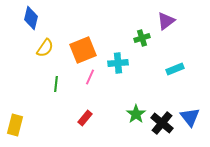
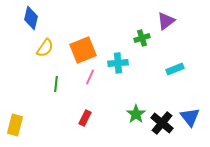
red rectangle: rotated 14 degrees counterclockwise
